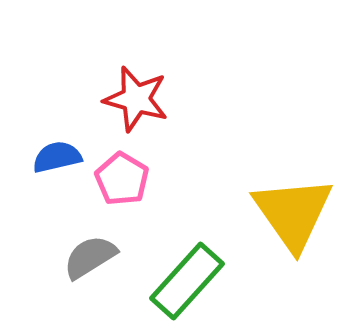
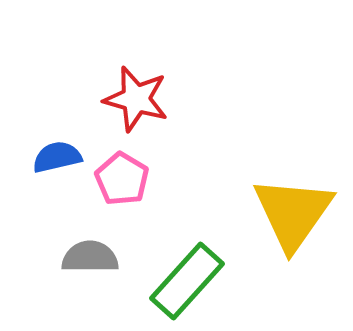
yellow triangle: rotated 10 degrees clockwise
gray semicircle: rotated 32 degrees clockwise
